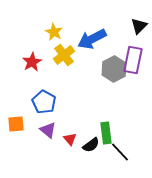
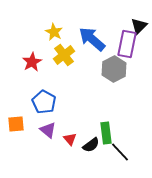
blue arrow: rotated 68 degrees clockwise
purple rectangle: moved 6 px left, 16 px up
